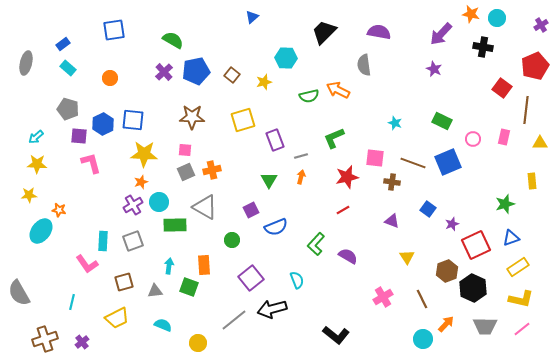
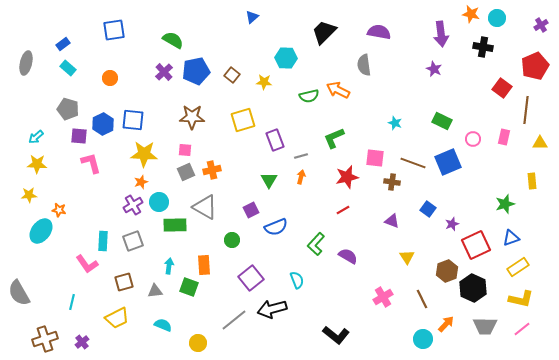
purple arrow at (441, 34): rotated 50 degrees counterclockwise
yellow star at (264, 82): rotated 21 degrees clockwise
